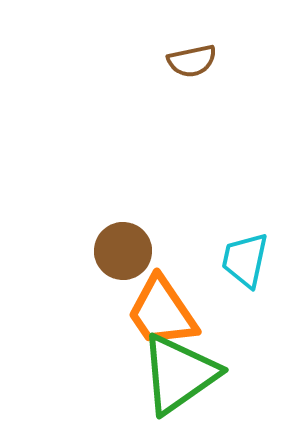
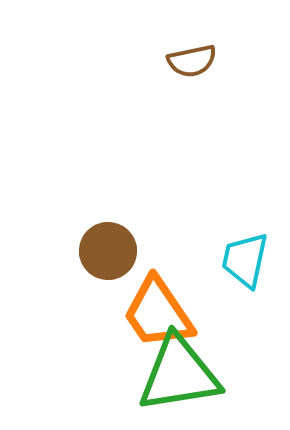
brown circle: moved 15 px left
orange trapezoid: moved 4 px left, 1 px down
green triangle: rotated 26 degrees clockwise
